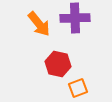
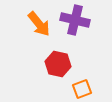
purple cross: moved 2 px down; rotated 16 degrees clockwise
orange square: moved 4 px right, 1 px down
